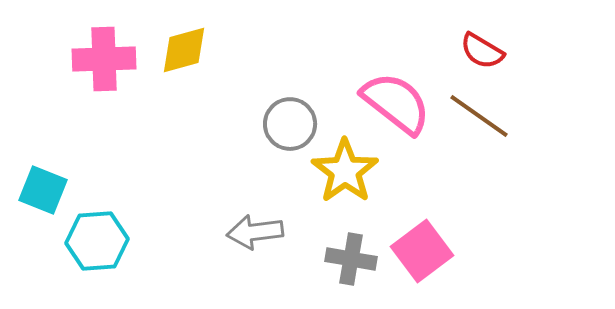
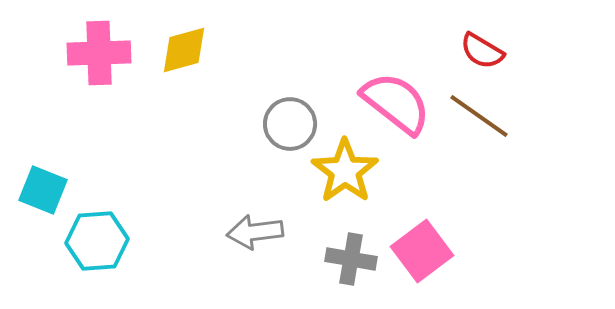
pink cross: moved 5 px left, 6 px up
